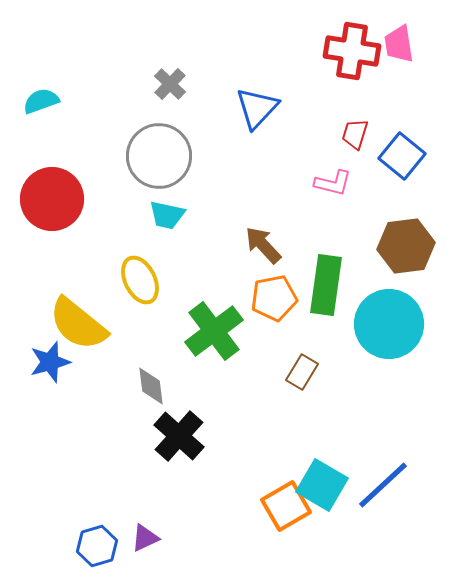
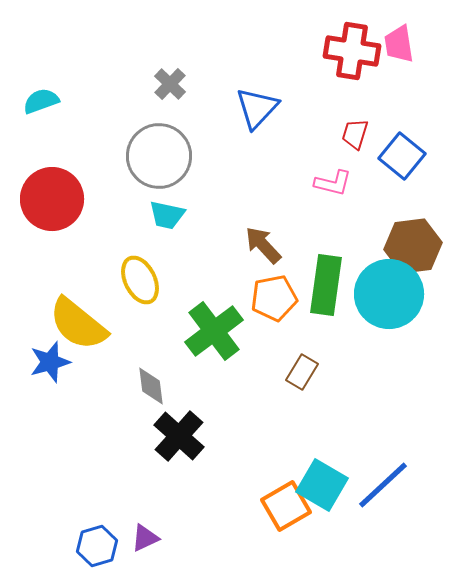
brown hexagon: moved 7 px right
cyan circle: moved 30 px up
